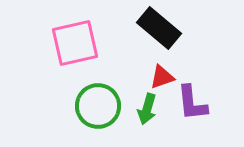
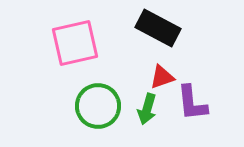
black rectangle: moved 1 px left; rotated 12 degrees counterclockwise
